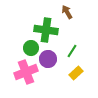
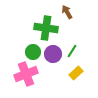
green cross: moved 2 px up
green circle: moved 2 px right, 4 px down
purple circle: moved 5 px right, 5 px up
pink cross: moved 2 px down
